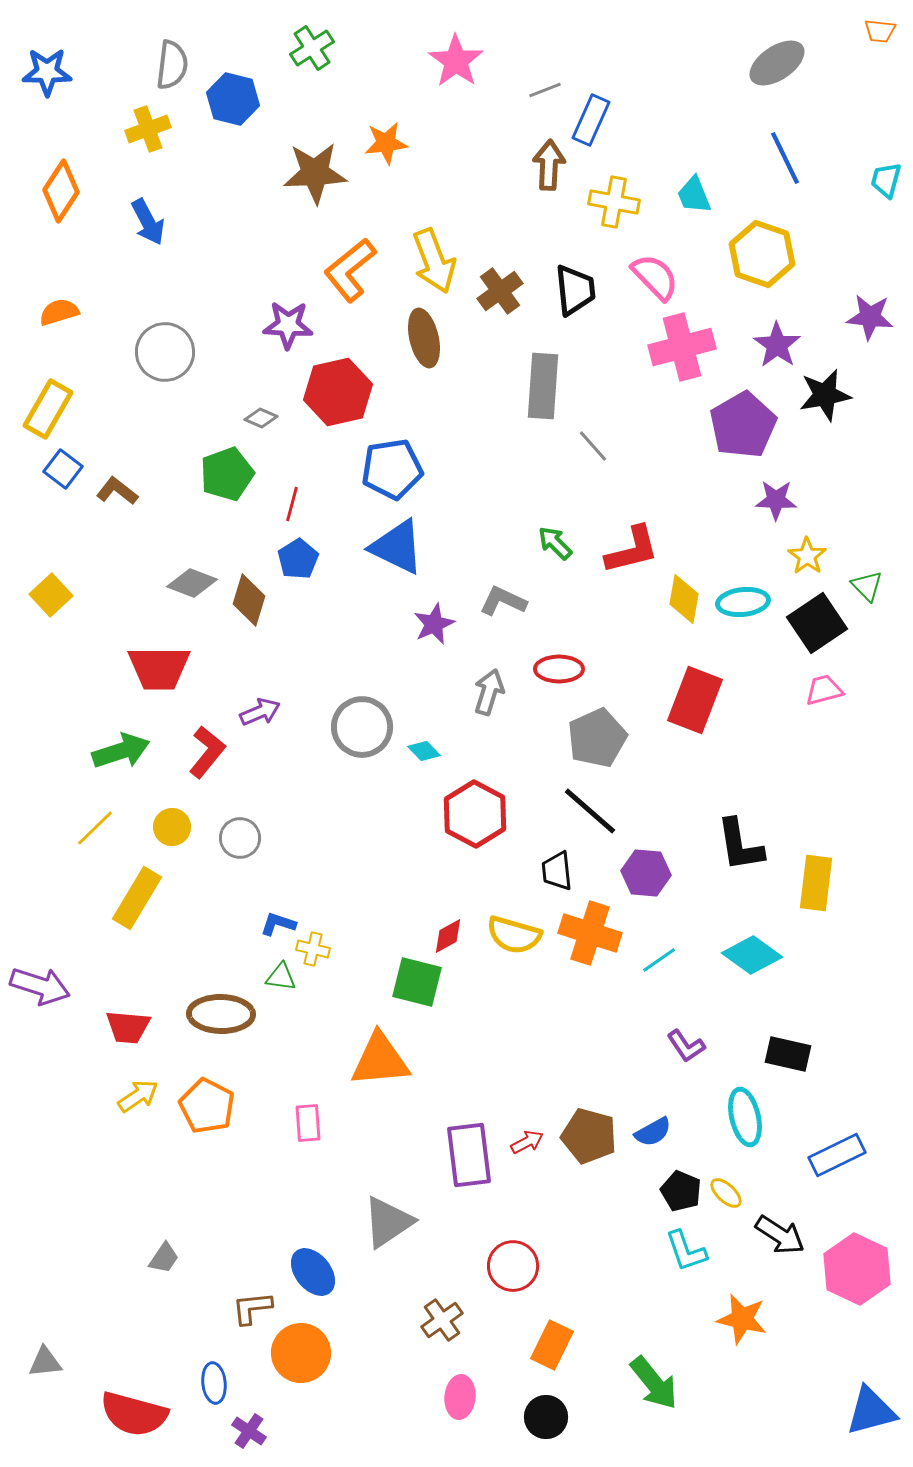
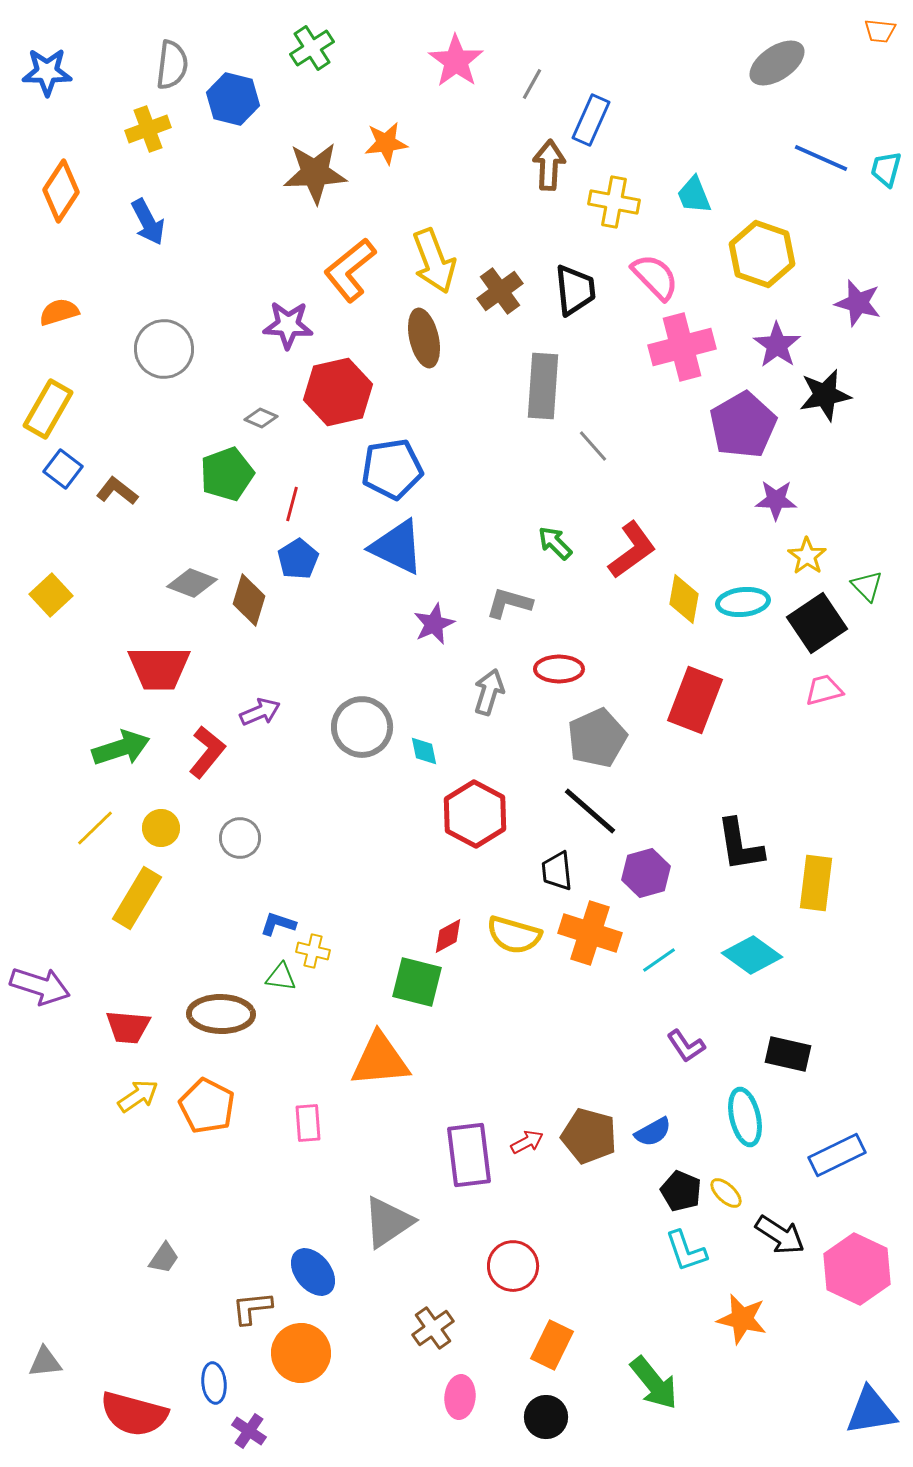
gray line at (545, 90): moved 13 px left, 6 px up; rotated 40 degrees counterclockwise
blue line at (785, 158): moved 36 px right; rotated 40 degrees counterclockwise
cyan trapezoid at (886, 180): moved 11 px up
purple star at (870, 317): moved 12 px left, 14 px up; rotated 9 degrees clockwise
gray circle at (165, 352): moved 1 px left, 3 px up
red L-shape at (632, 550): rotated 22 degrees counterclockwise
gray L-shape at (503, 601): moved 6 px right, 2 px down; rotated 9 degrees counterclockwise
green arrow at (121, 751): moved 3 px up
cyan diamond at (424, 751): rotated 32 degrees clockwise
yellow circle at (172, 827): moved 11 px left, 1 px down
purple hexagon at (646, 873): rotated 21 degrees counterclockwise
yellow cross at (313, 949): moved 2 px down
brown cross at (442, 1320): moved 9 px left, 8 px down
blue triangle at (871, 1411): rotated 6 degrees clockwise
